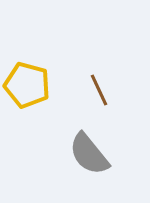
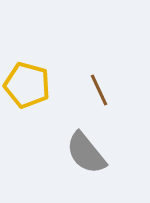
gray semicircle: moved 3 px left, 1 px up
